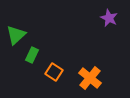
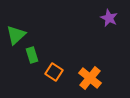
green rectangle: rotated 42 degrees counterclockwise
